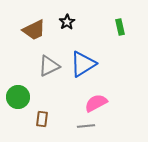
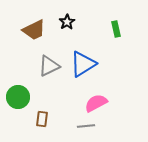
green rectangle: moved 4 px left, 2 px down
